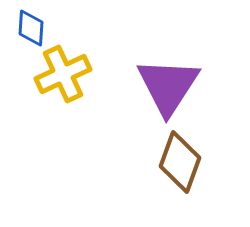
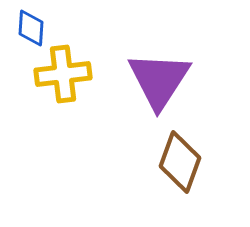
yellow cross: rotated 18 degrees clockwise
purple triangle: moved 9 px left, 6 px up
